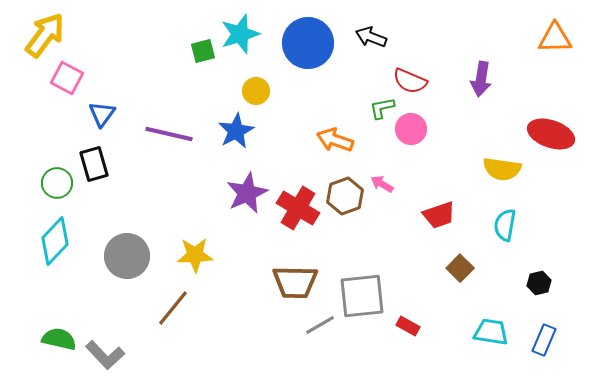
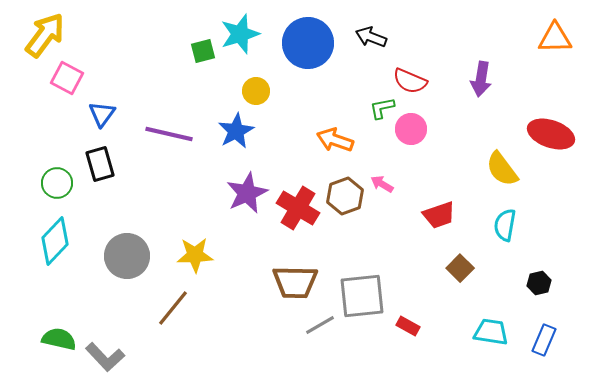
black rectangle: moved 6 px right
yellow semicircle: rotated 45 degrees clockwise
gray L-shape: moved 2 px down
